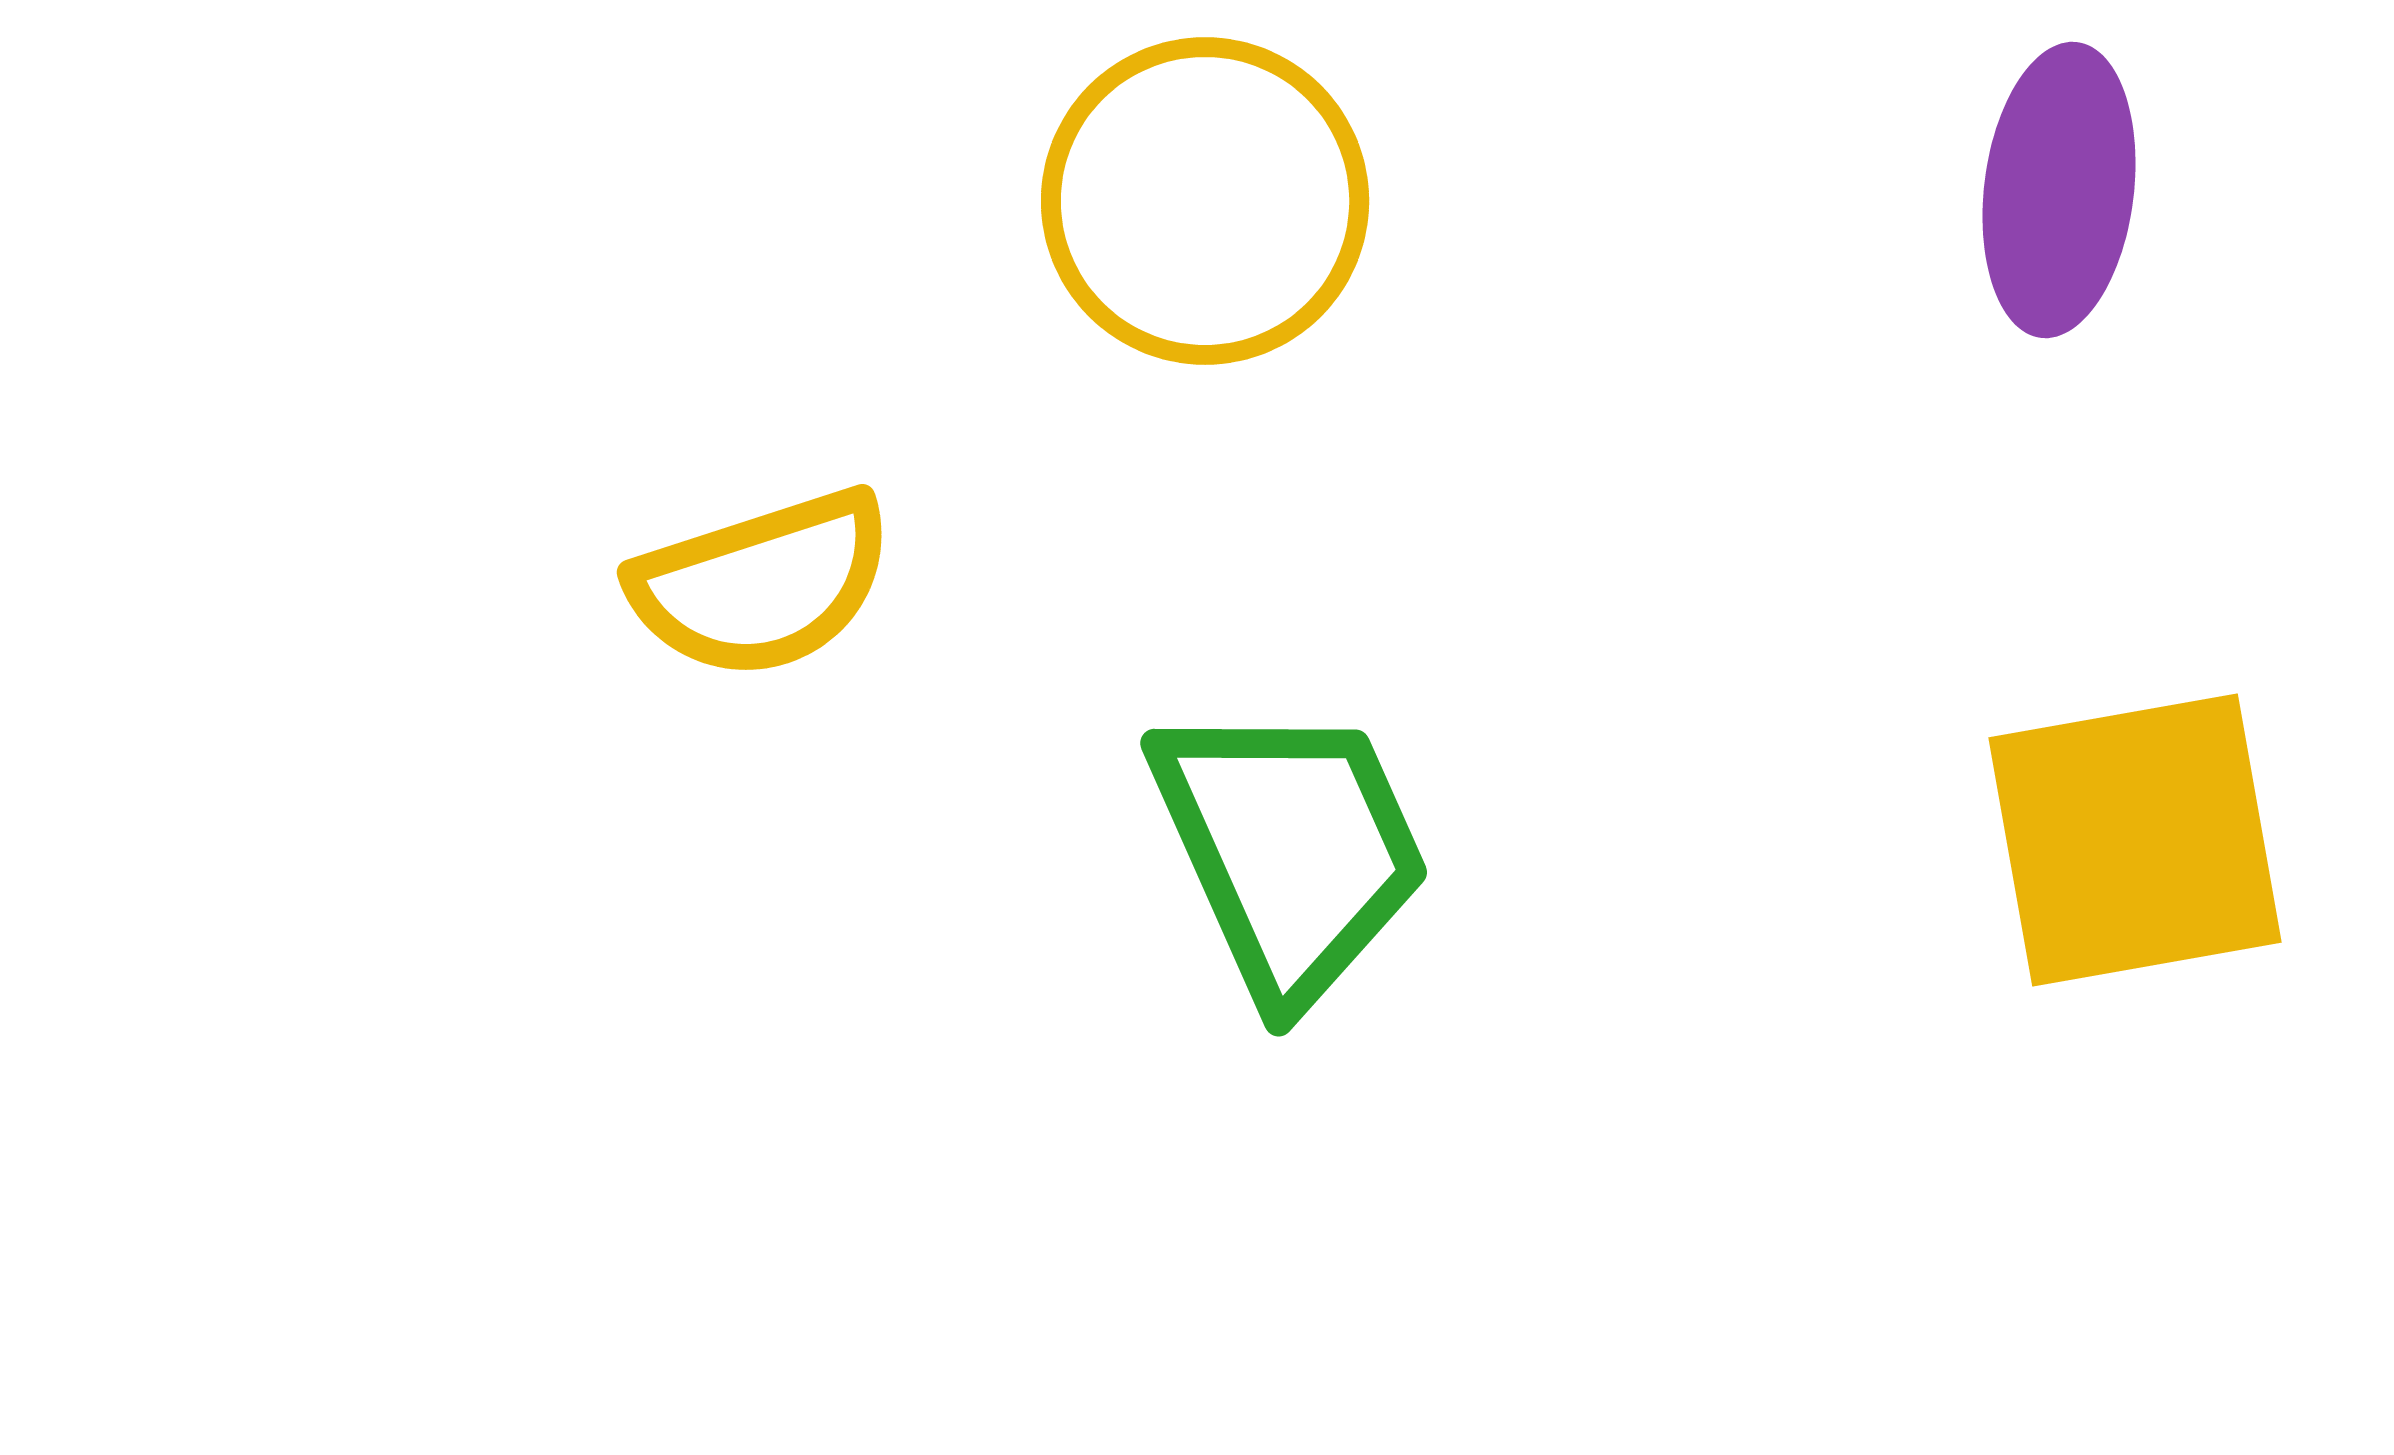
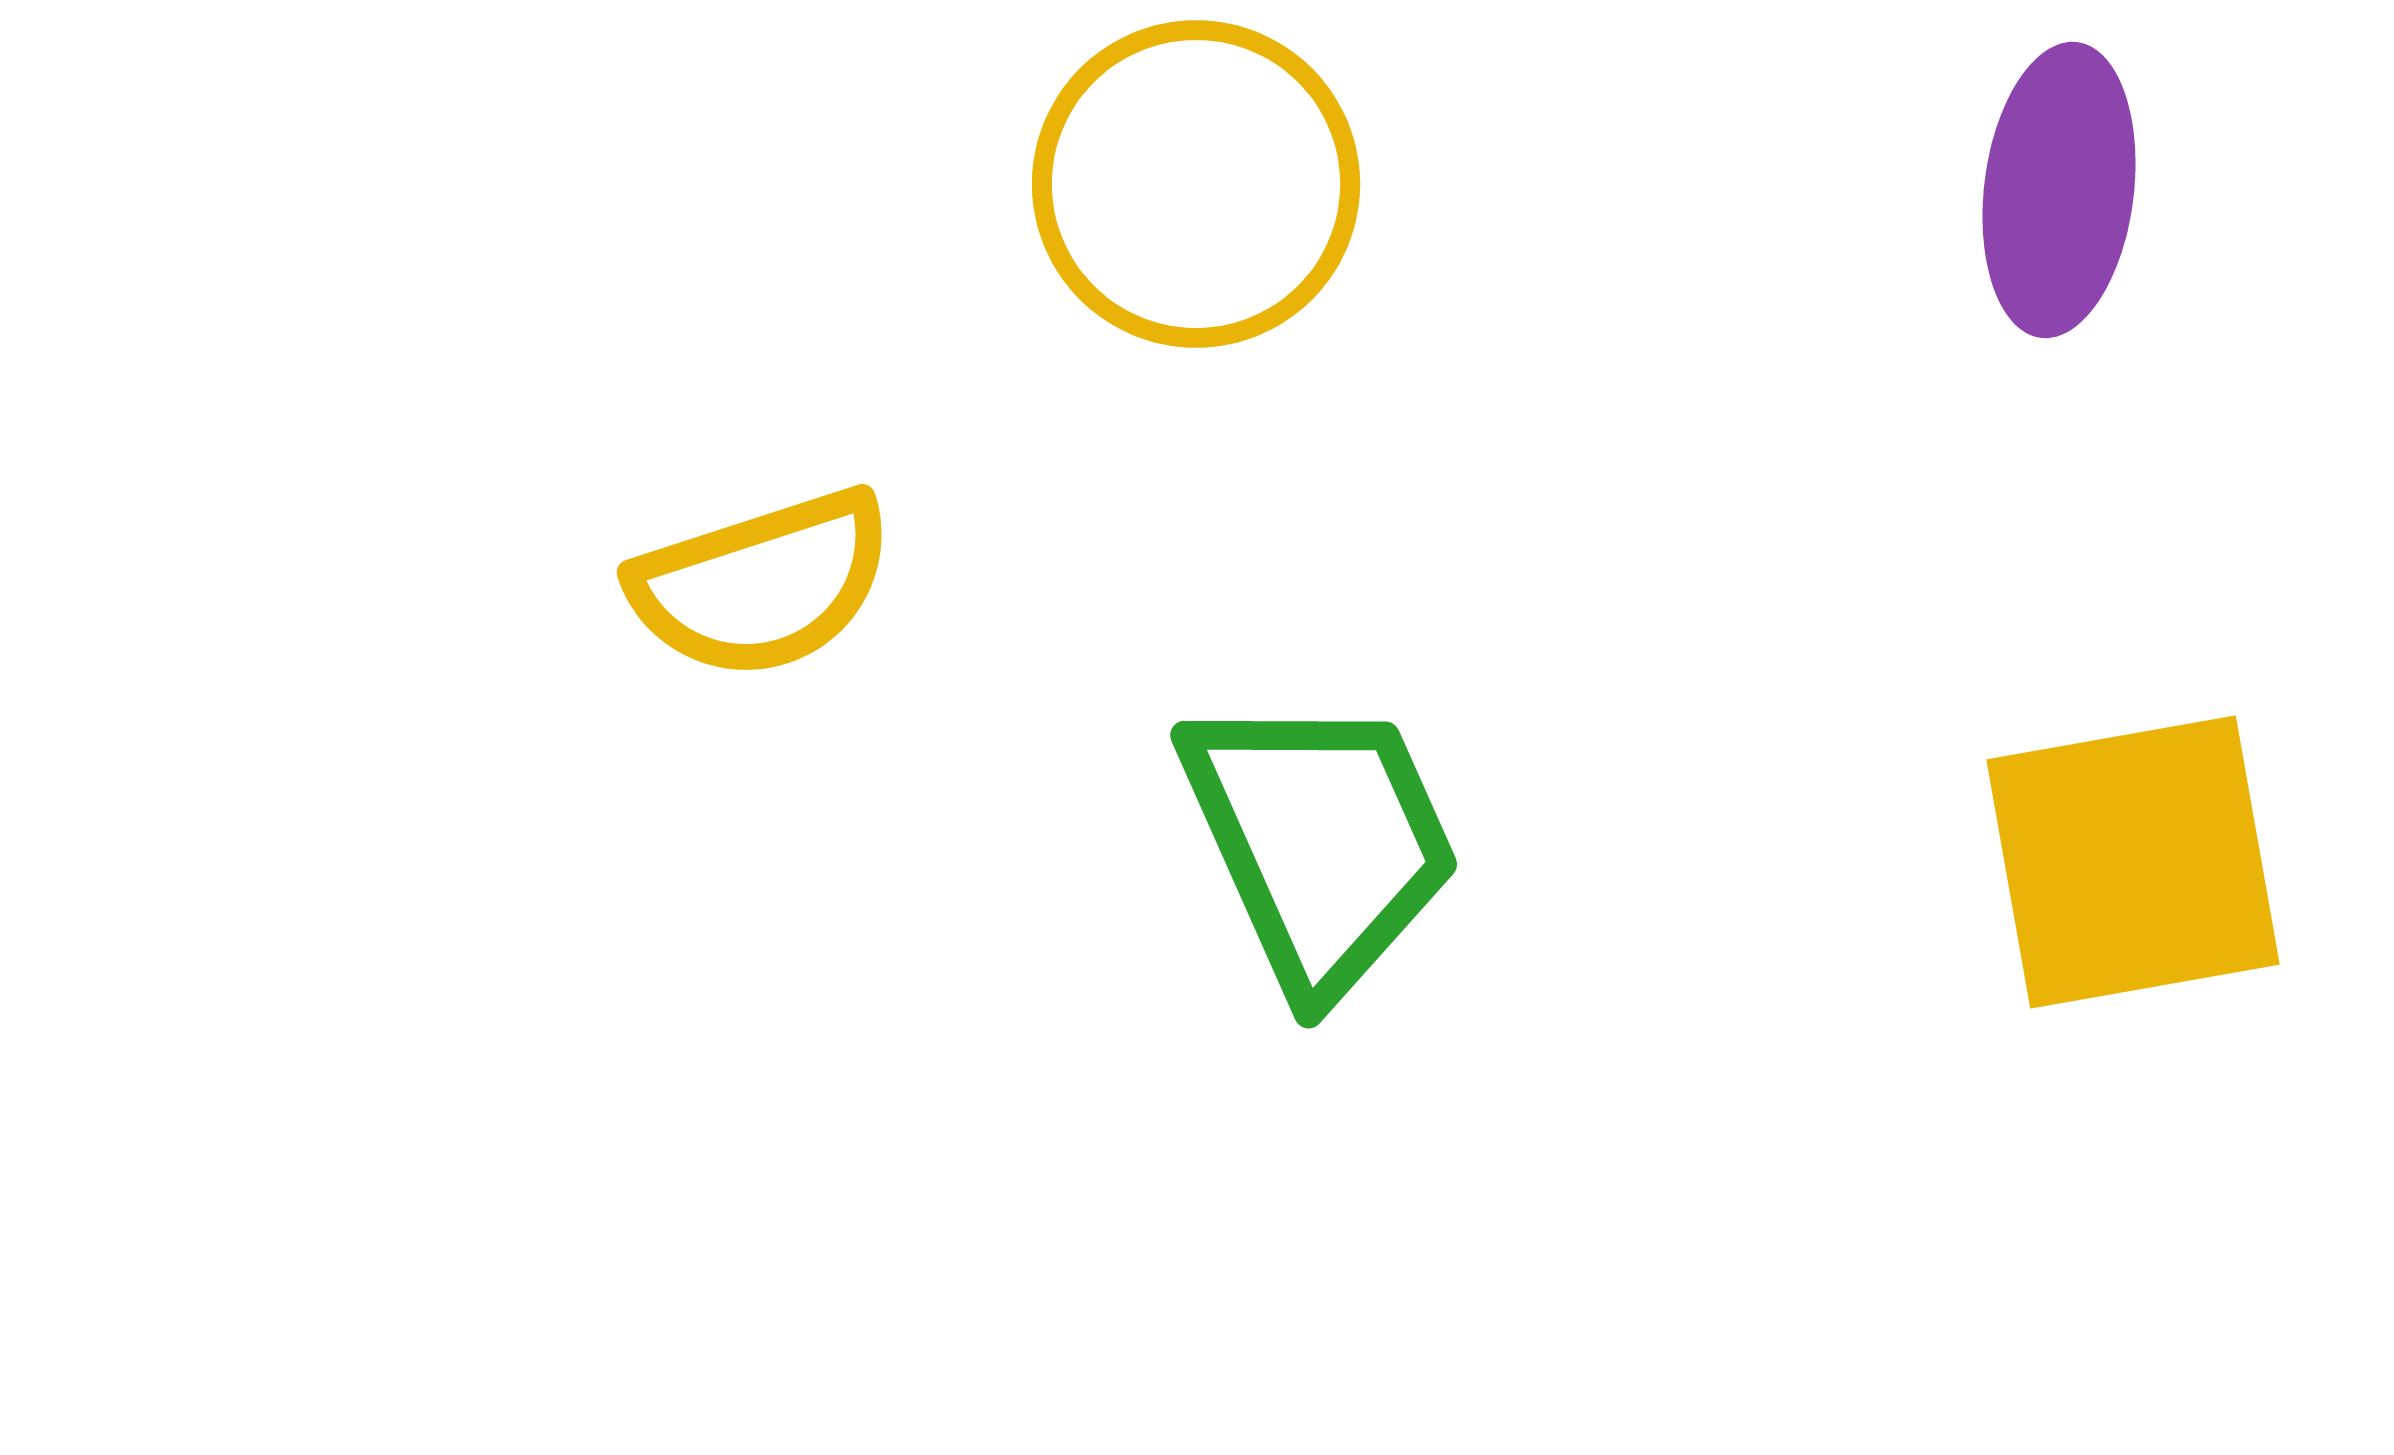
yellow circle: moved 9 px left, 17 px up
yellow square: moved 2 px left, 22 px down
green trapezoid: moved 30 px right, 8 px up
